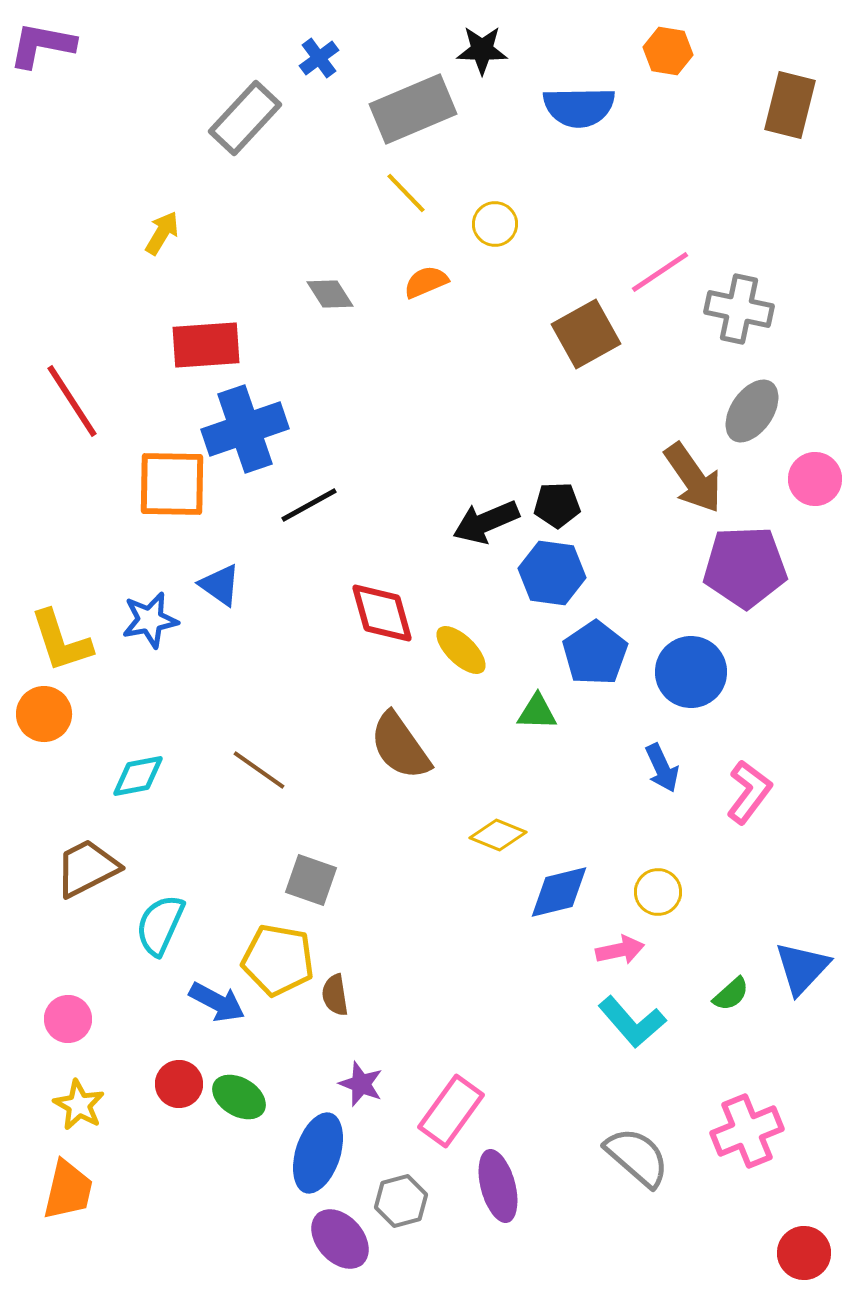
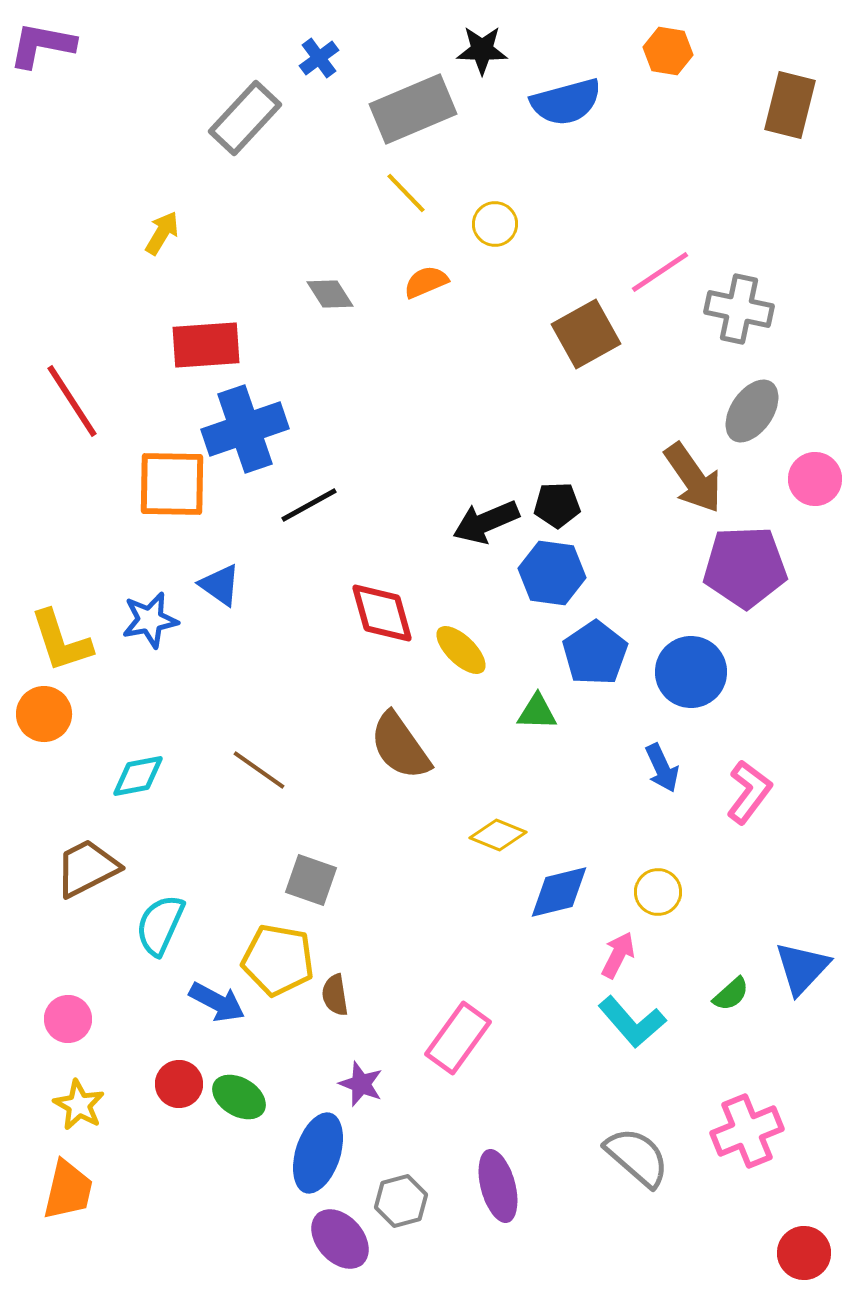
blue semicircle at (579, 107): moved 13 px left, 5 px up; rotated 14 degrees counterclockwise
pink arrow at (620, 950): moved 2 px left, 5 px down; rotated 51 degrees counterclockwise
pink rectangle at (451, 1111): moved 7 px right, 73 px up
